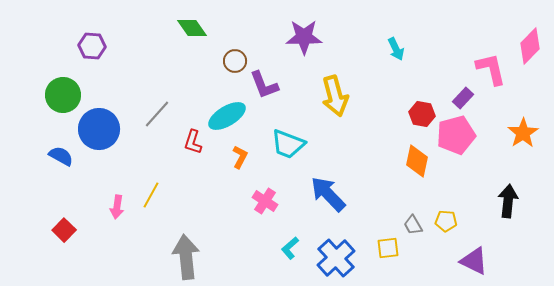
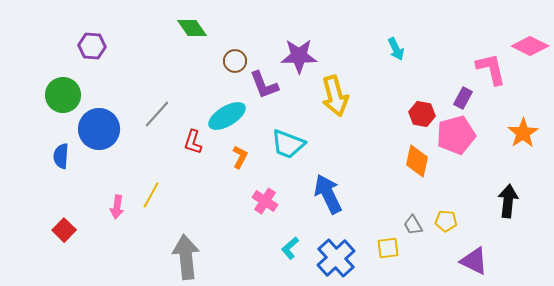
purple star: moved 5 px left, 19 px down
pink diamond: rotated 72 degrees clockwise
purple rectangle: rotated 15 degrees counterclockwise
blue semicircle: rotated 115 degrees counterclockwise
blue arrow: rotated 18 degrees clockwise
